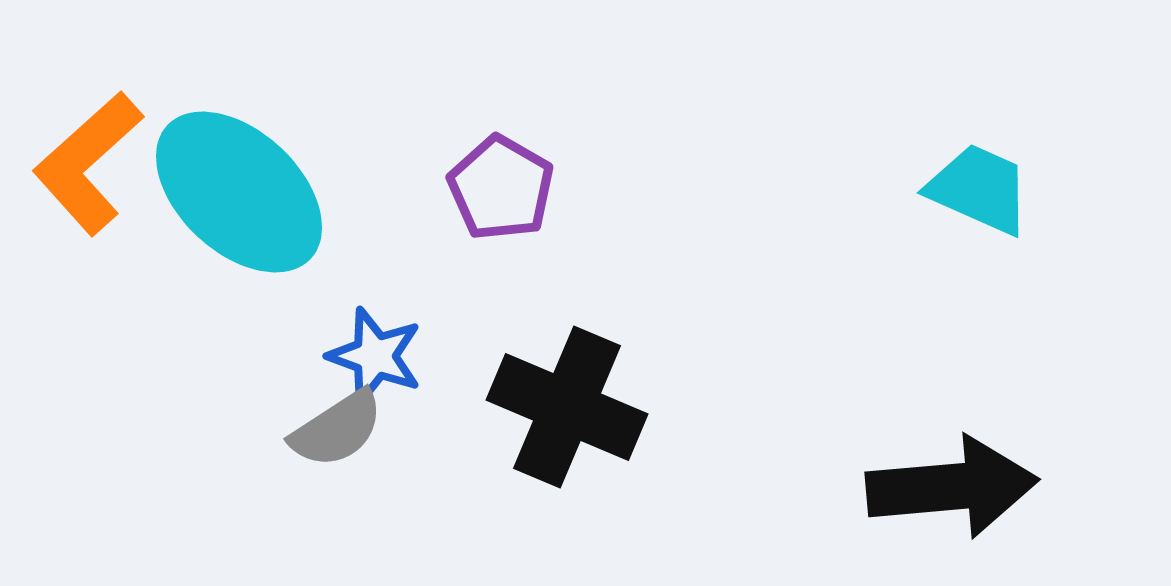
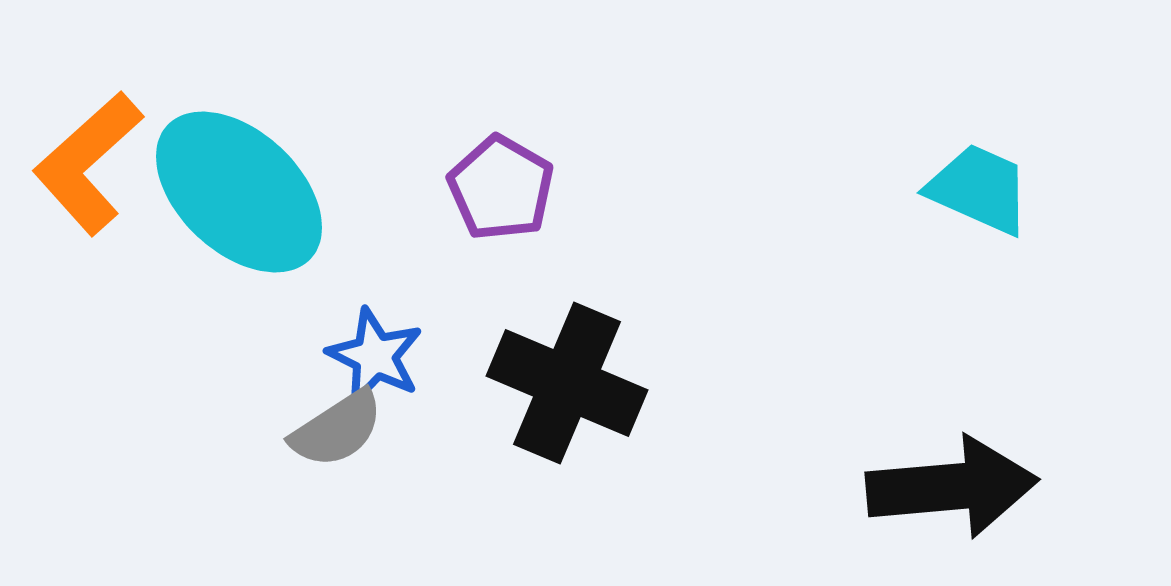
blue star: rotated 6 degrees clockwise
black cross: moved 24 px up
